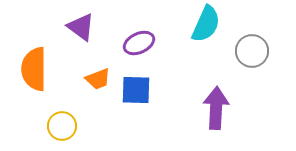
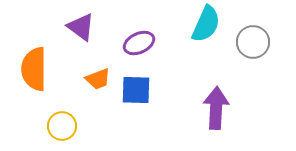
gray circle: moved 1 px right, 9 px up
